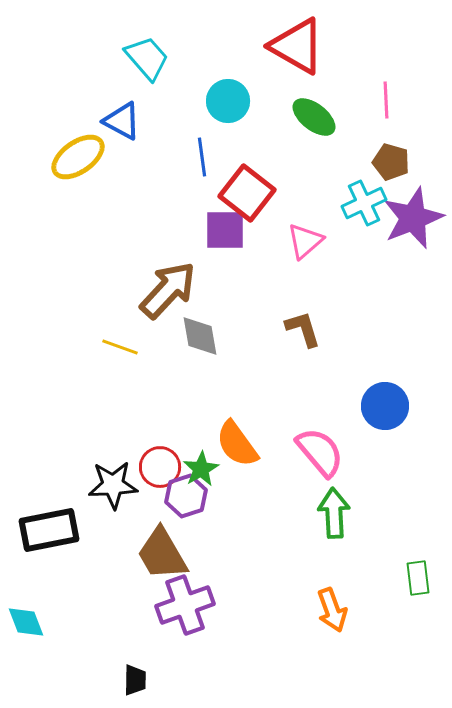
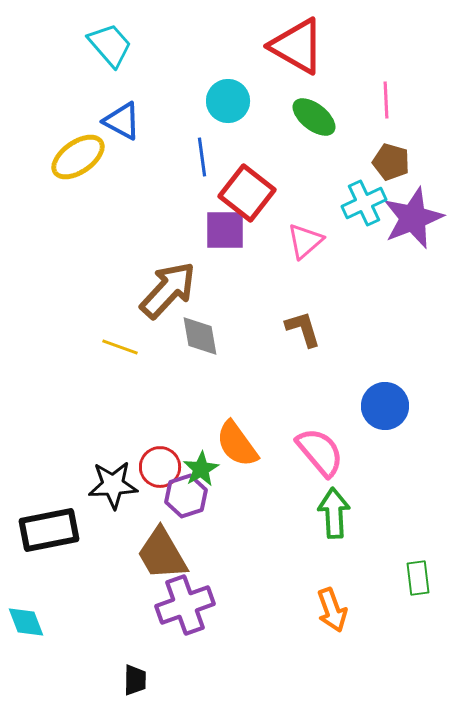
cyan trapezoid: moved 37 px left, 13 px up
